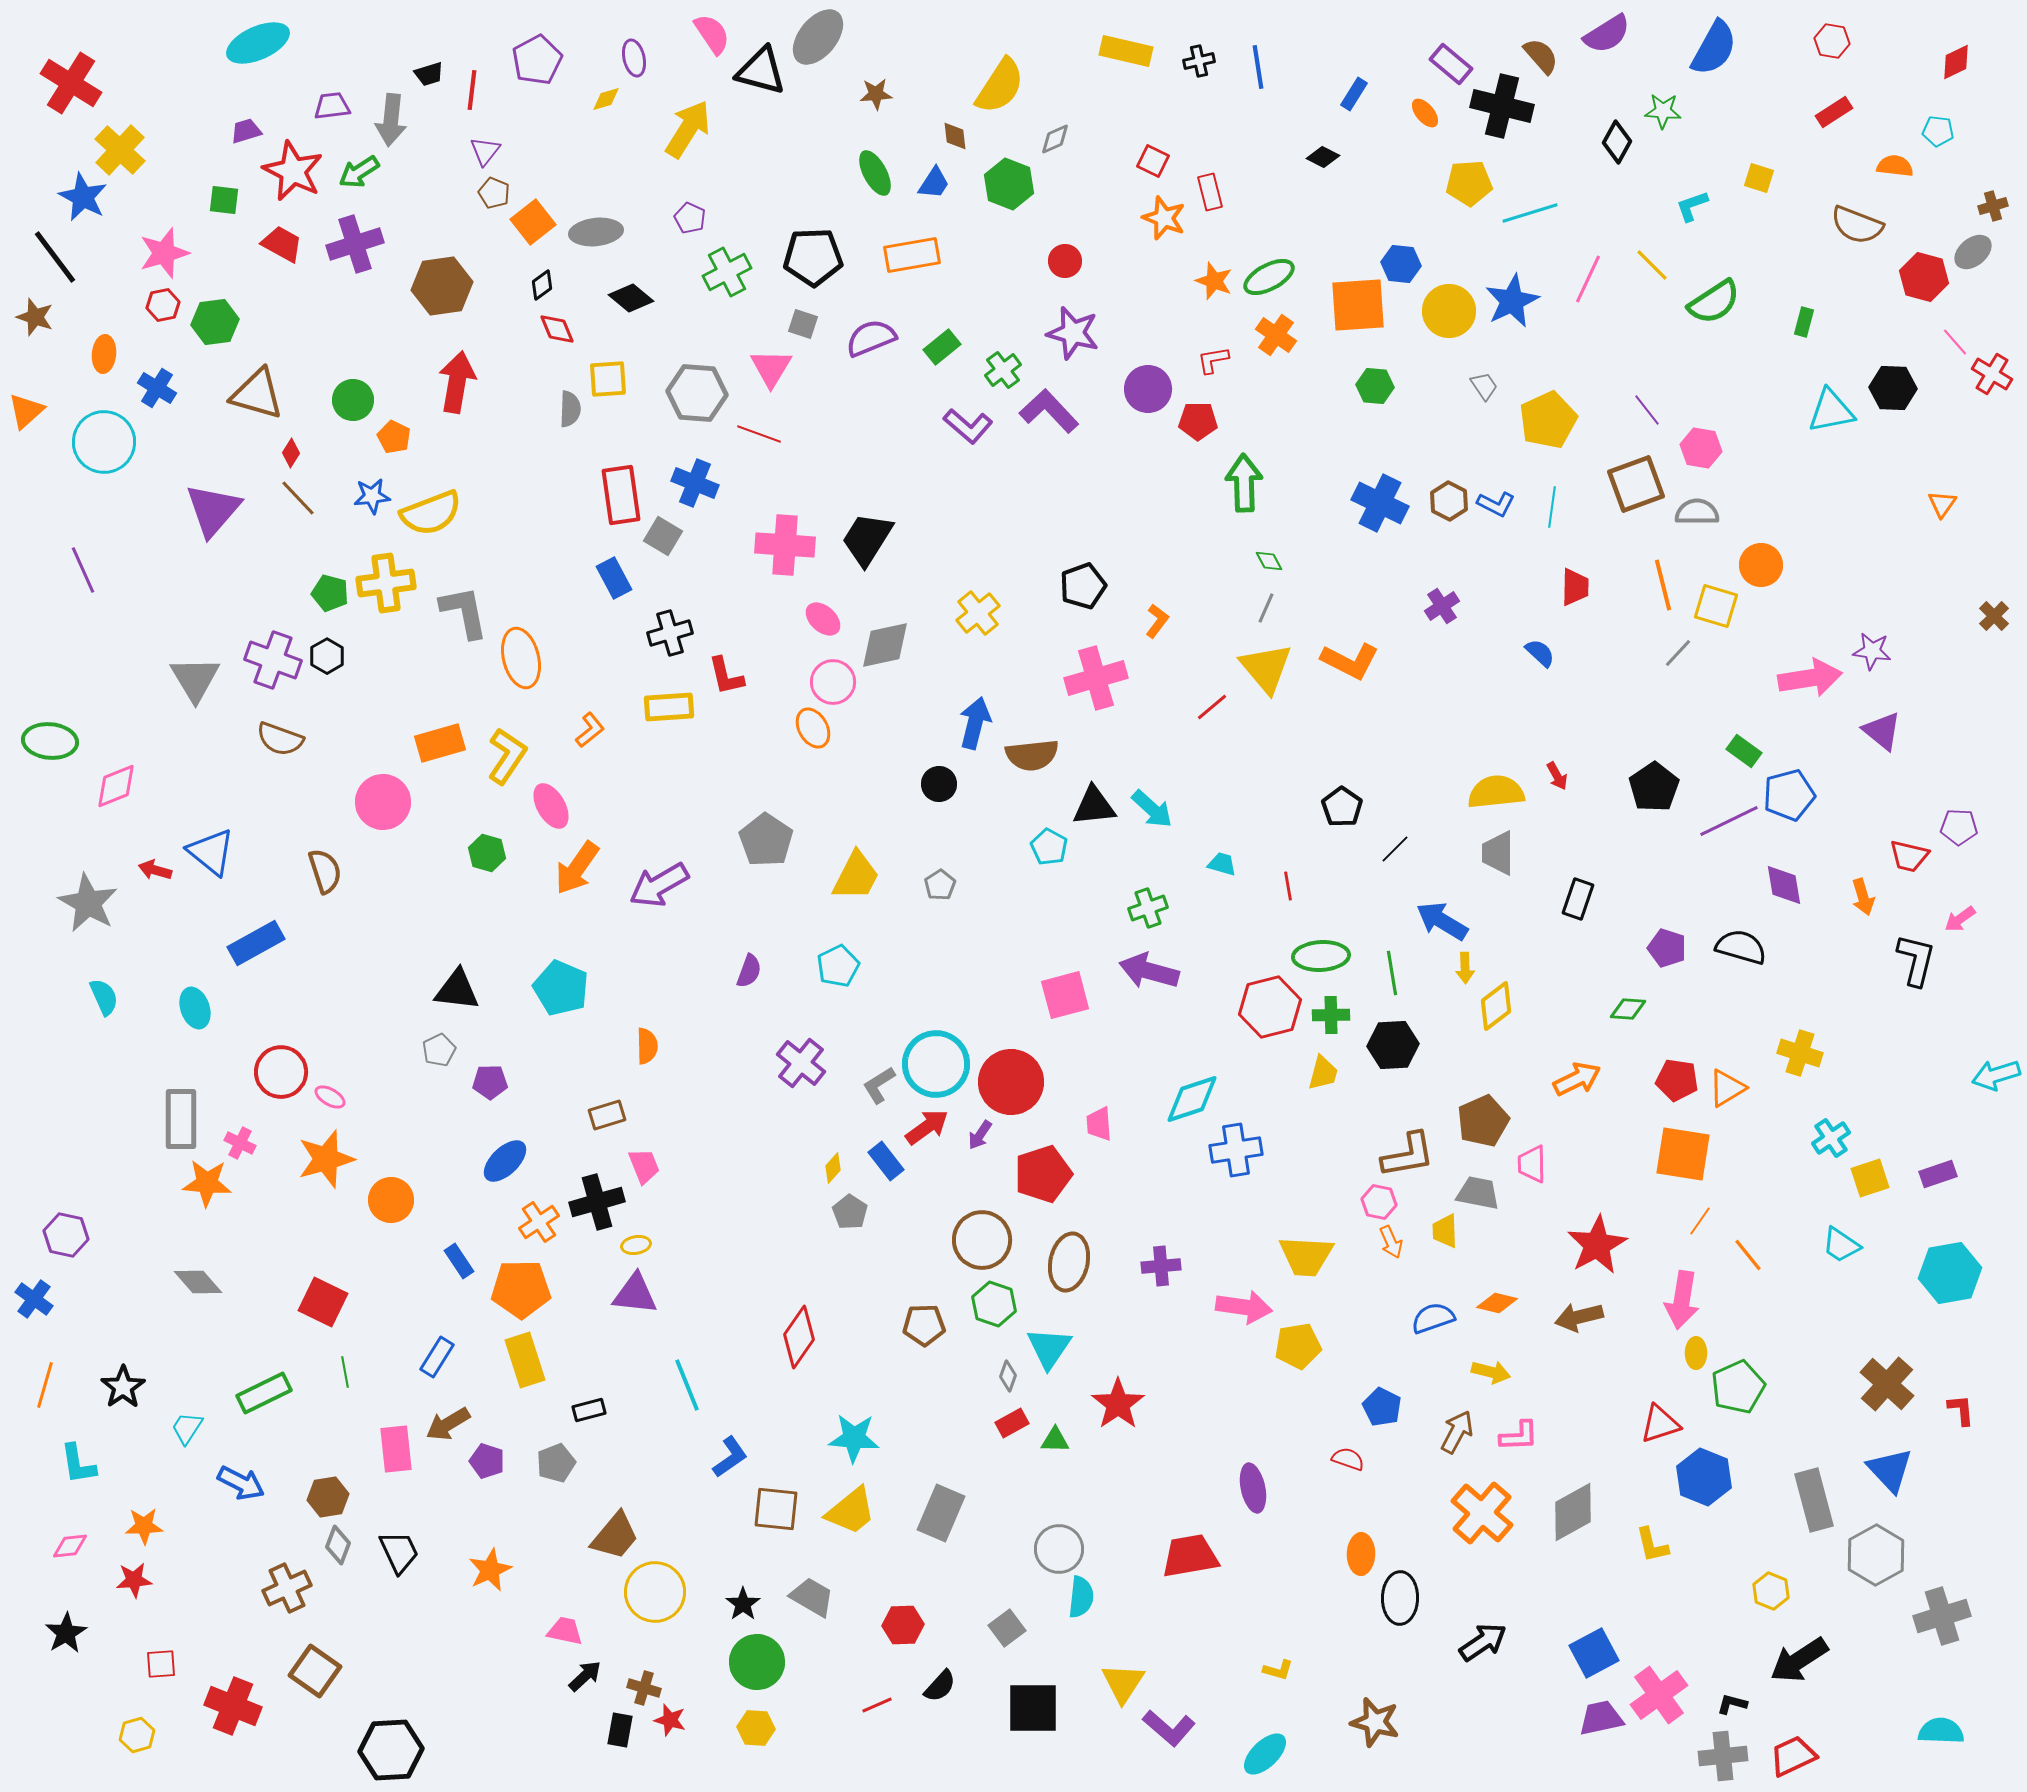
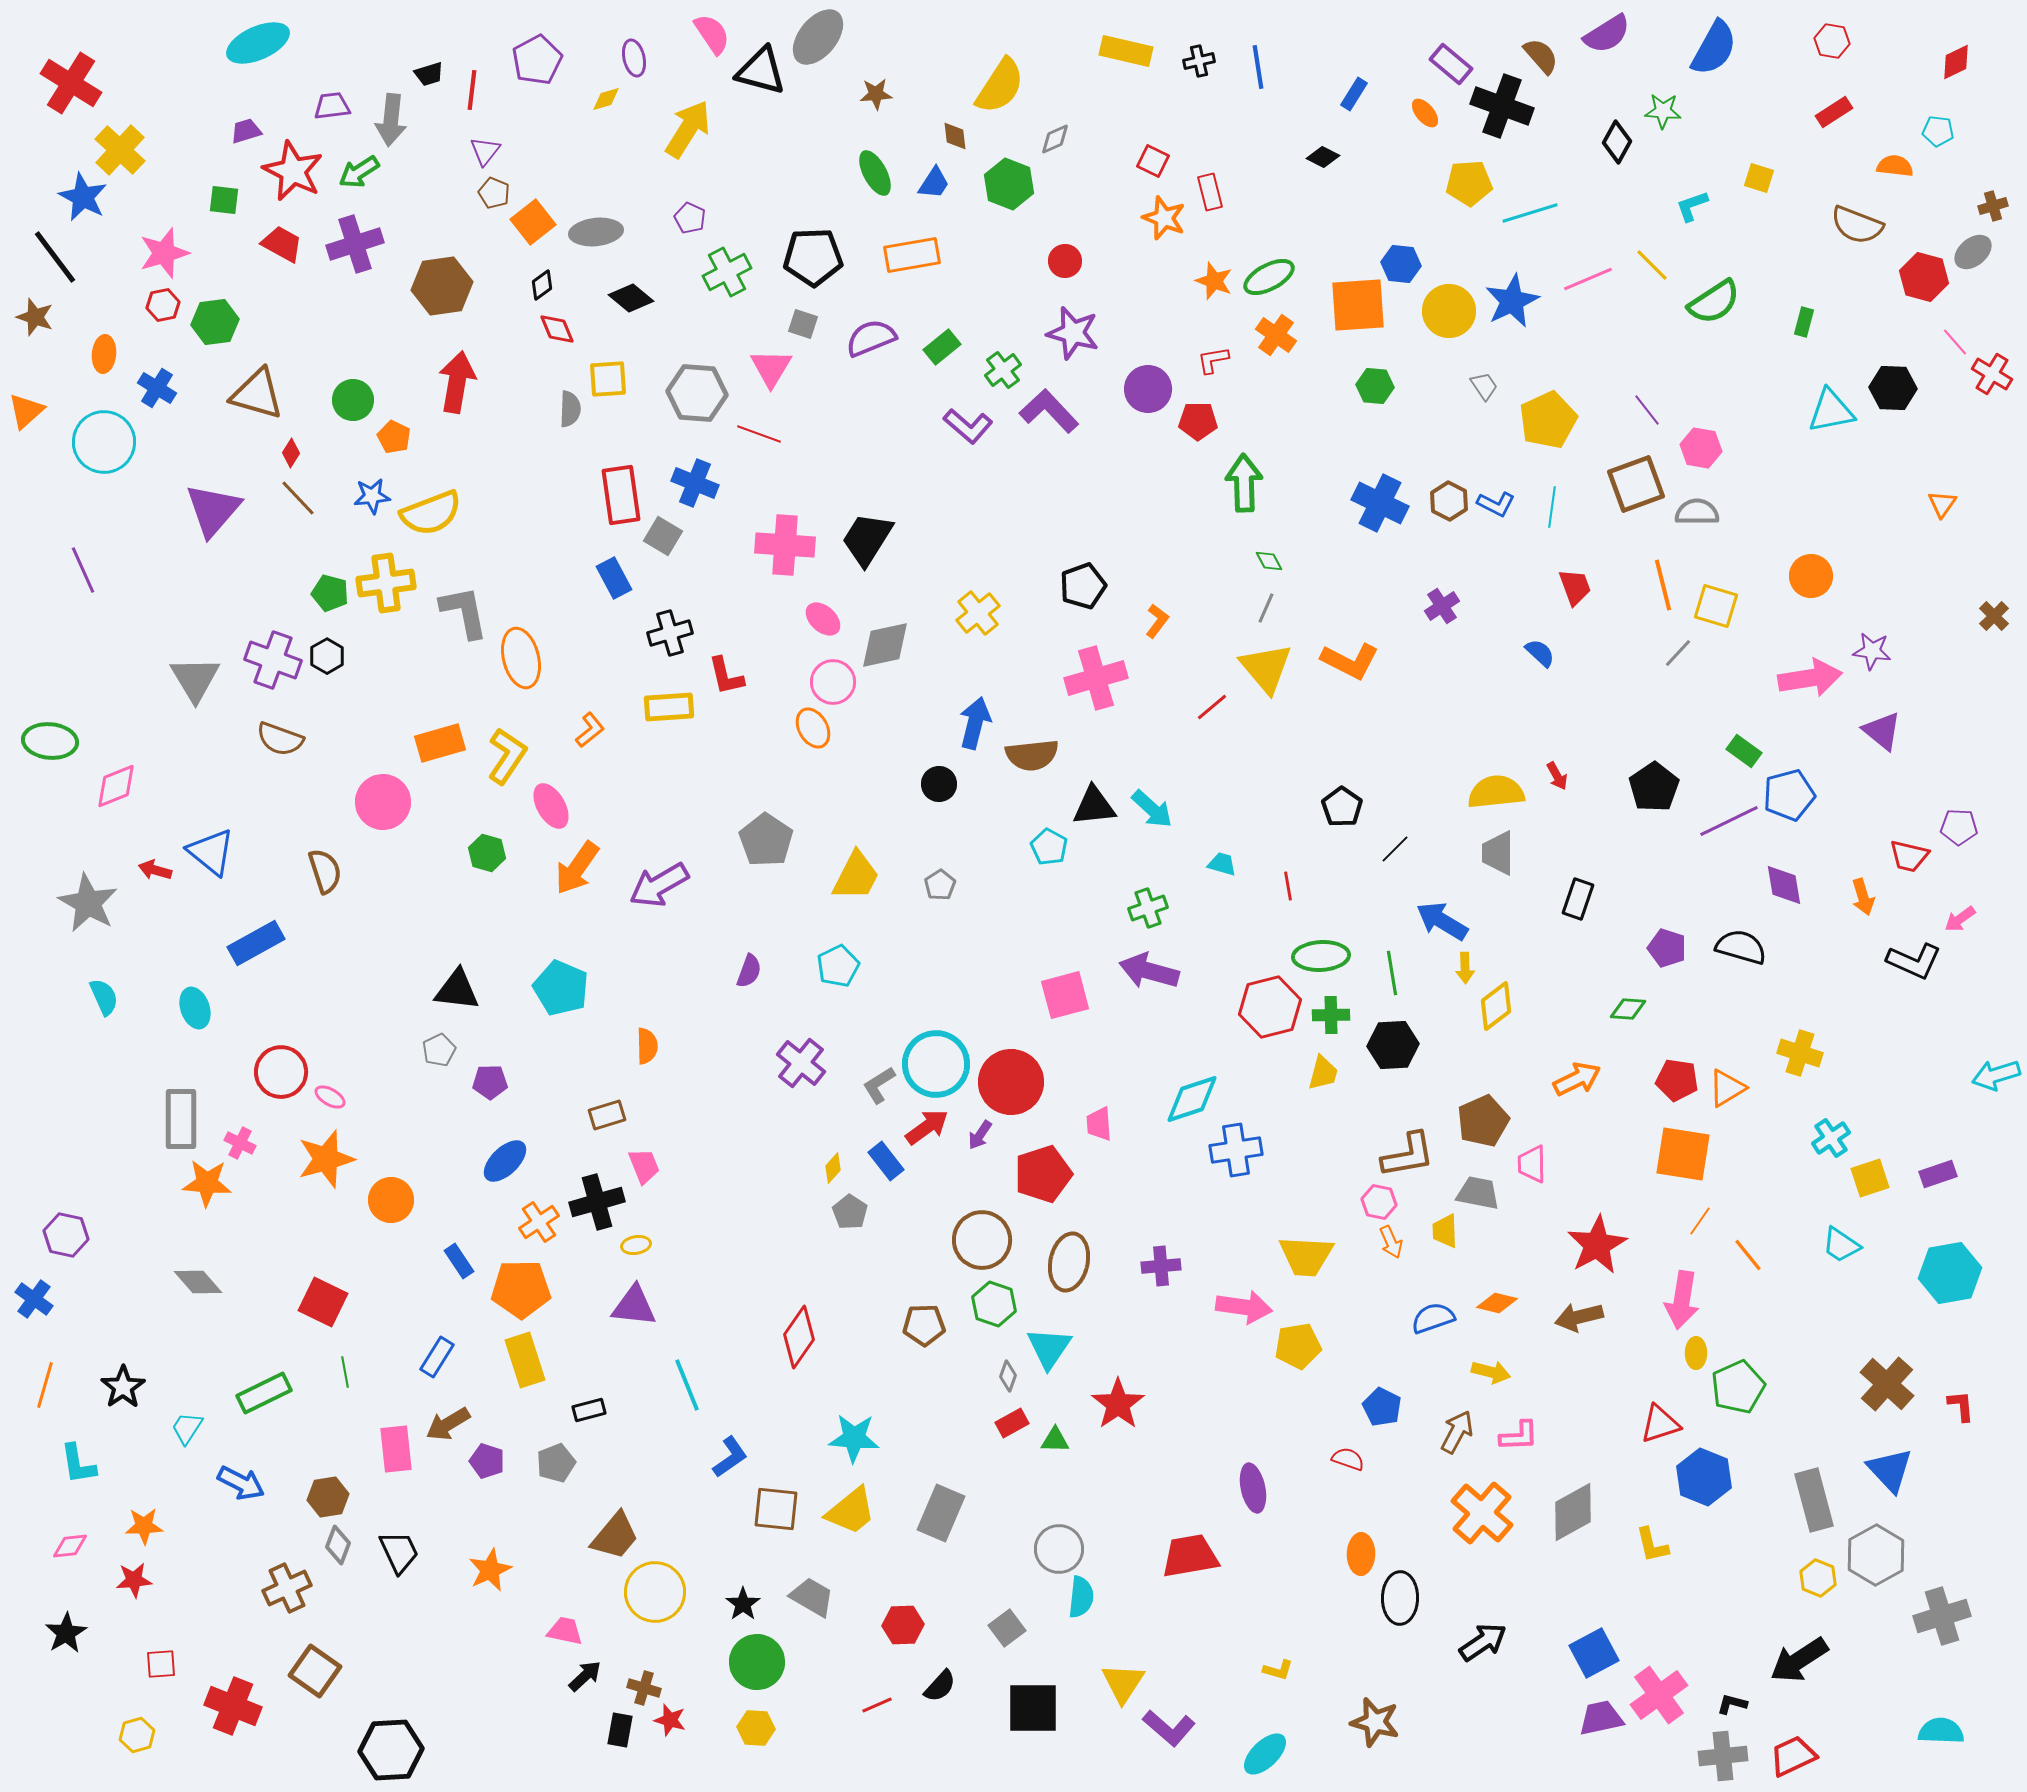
black cross at (1502, 106): rotated 6 degrees clockwise
pink line at (1588, 279): rotated 42 degrees clockwise
orange circle at (1761, 565): moved 50 px right, 11 px down
red trapezoid at (1575, 587): rotated 21 degrees counterclockwise
black L-shape at (1916, 960): moved 2 px left, 1 px down; rotated 100 degrees clockwise
purple triangle at (635, 1294): moved 1 px left, 12 px down
red L-shape at (1961, 1410): moved 4 px up
yellow hexagon at (1771, 1591): moved 47 px right, 13 px up
